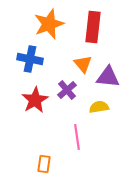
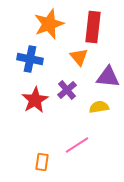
orange triangle: moved 4 px left, 7 px up
pink line: moved 8 px down; rotated 65 degrees clockwise
orange rectangle: moved 2 px left, 2 px up
